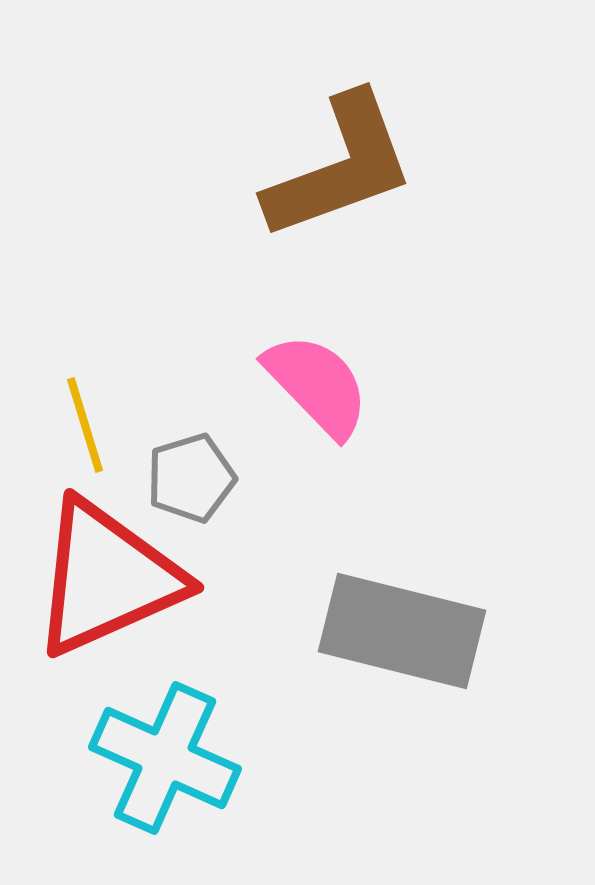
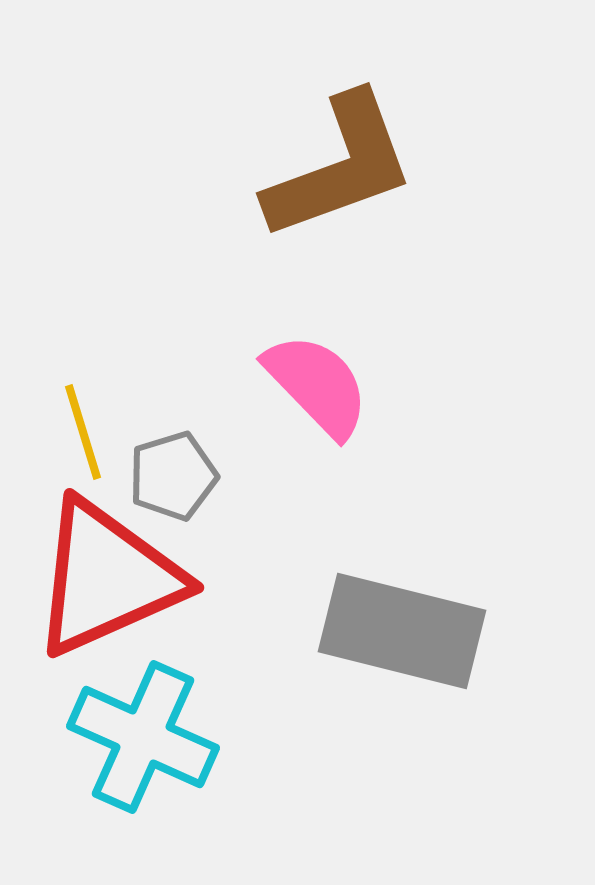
yellow line: moved 2 px left, 7 px down
gray pentagon: moved 18 px left, 2 px up
cyan cross: moved 22 px left, 21 px up
